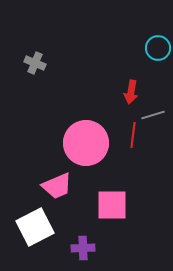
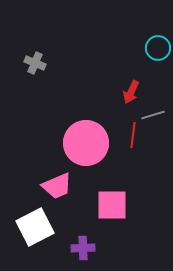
red arrow: rotated 15 degrees clockwise
